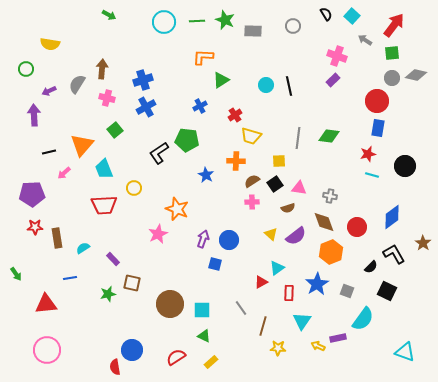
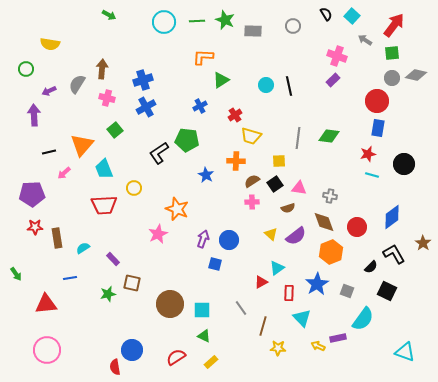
black circle at (405, 166): moved 1 px left, 2 px up
cyan triangle at (302, 321): moved 3 px up; rotated 18 degrees counterclockwise
